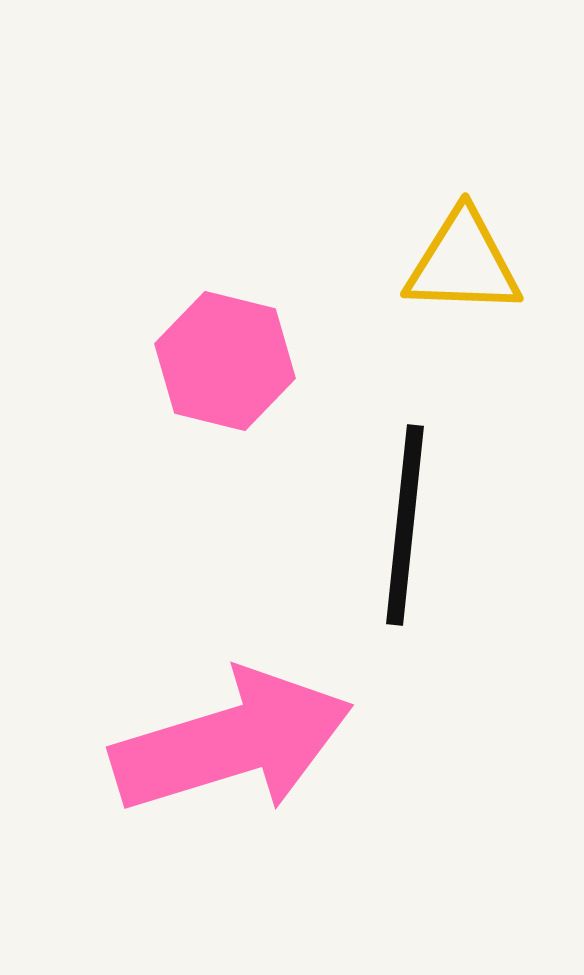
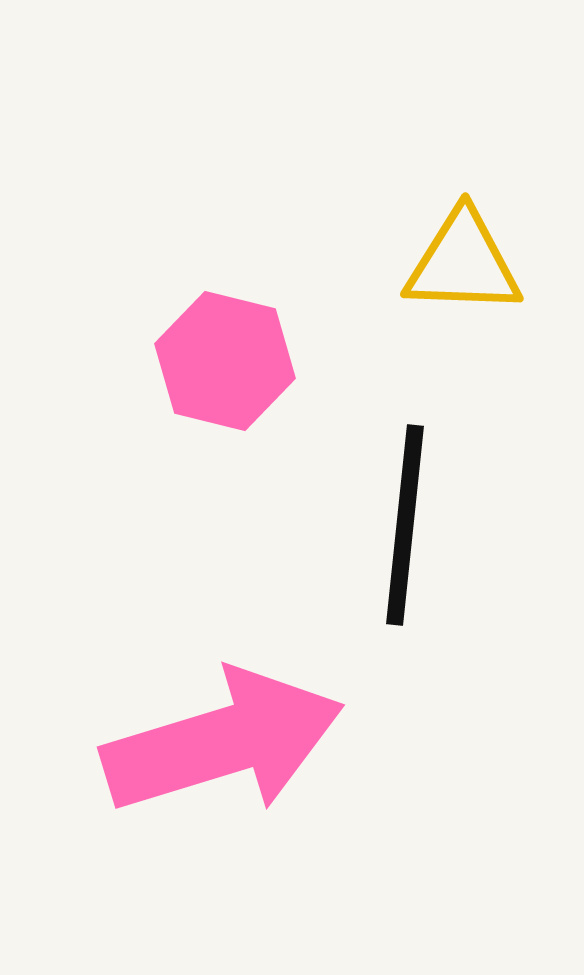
pink arrow: moved 9 px left
